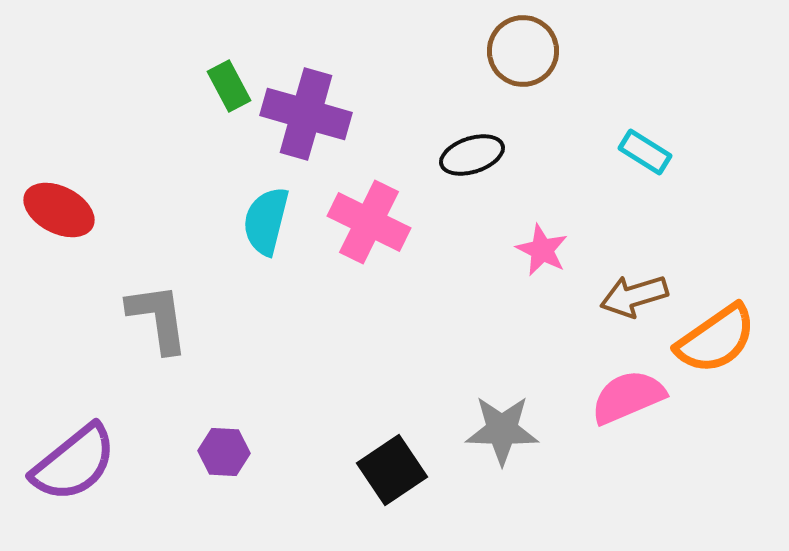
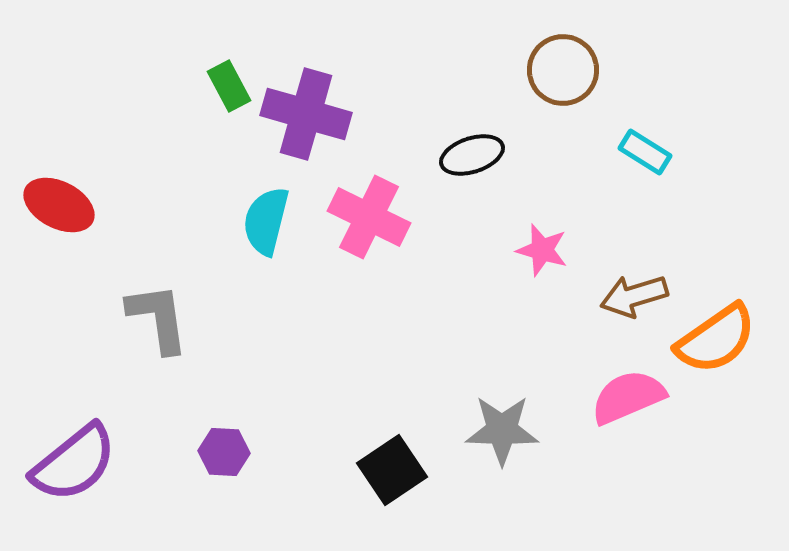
brown circle: moved 40 px right, 19 px down
red ellipse: moved 5 px up
pink cross: moved 5 px up
pink star: rotated 10 degrees counterclockwise
